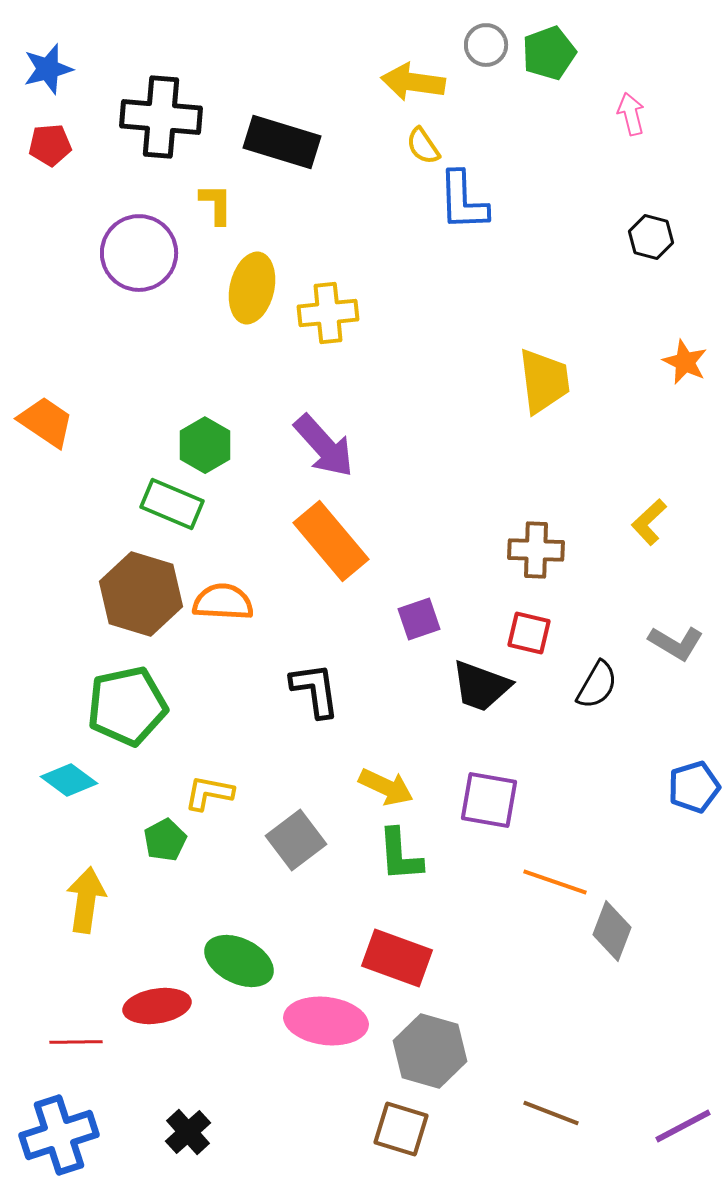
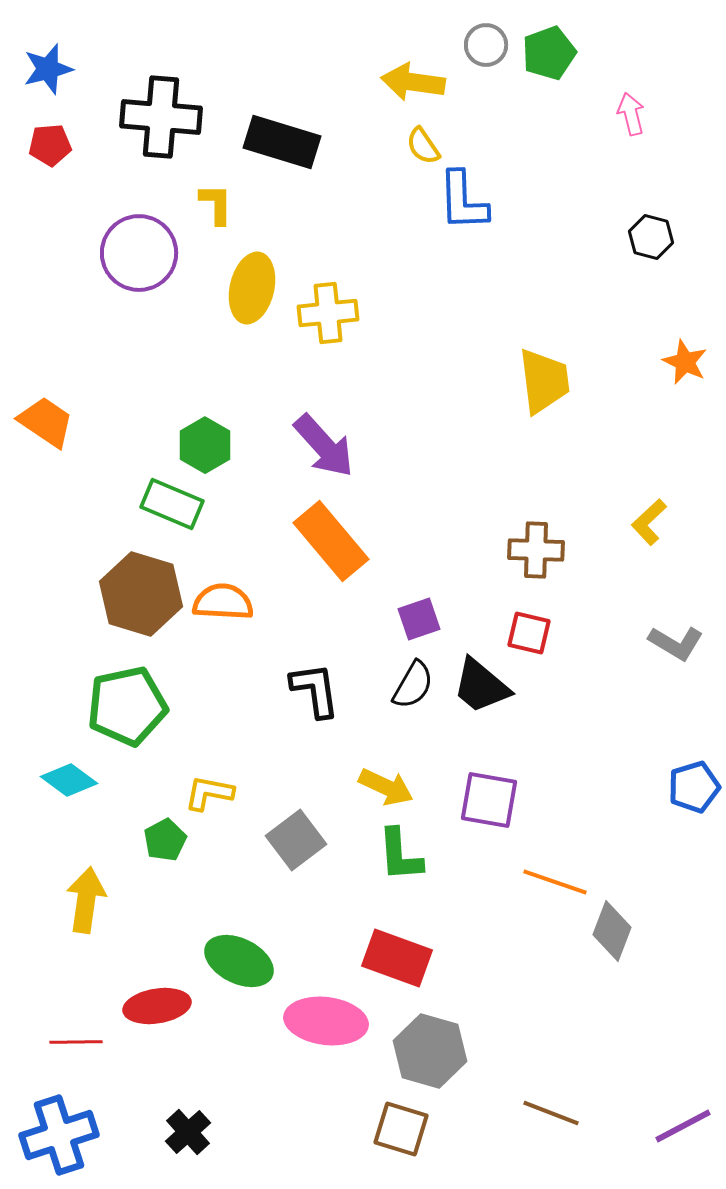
black semicircle at (597, 685): moved 184 px left
black trapezoid at (481, 686): rotated 20 degrees clockwise
